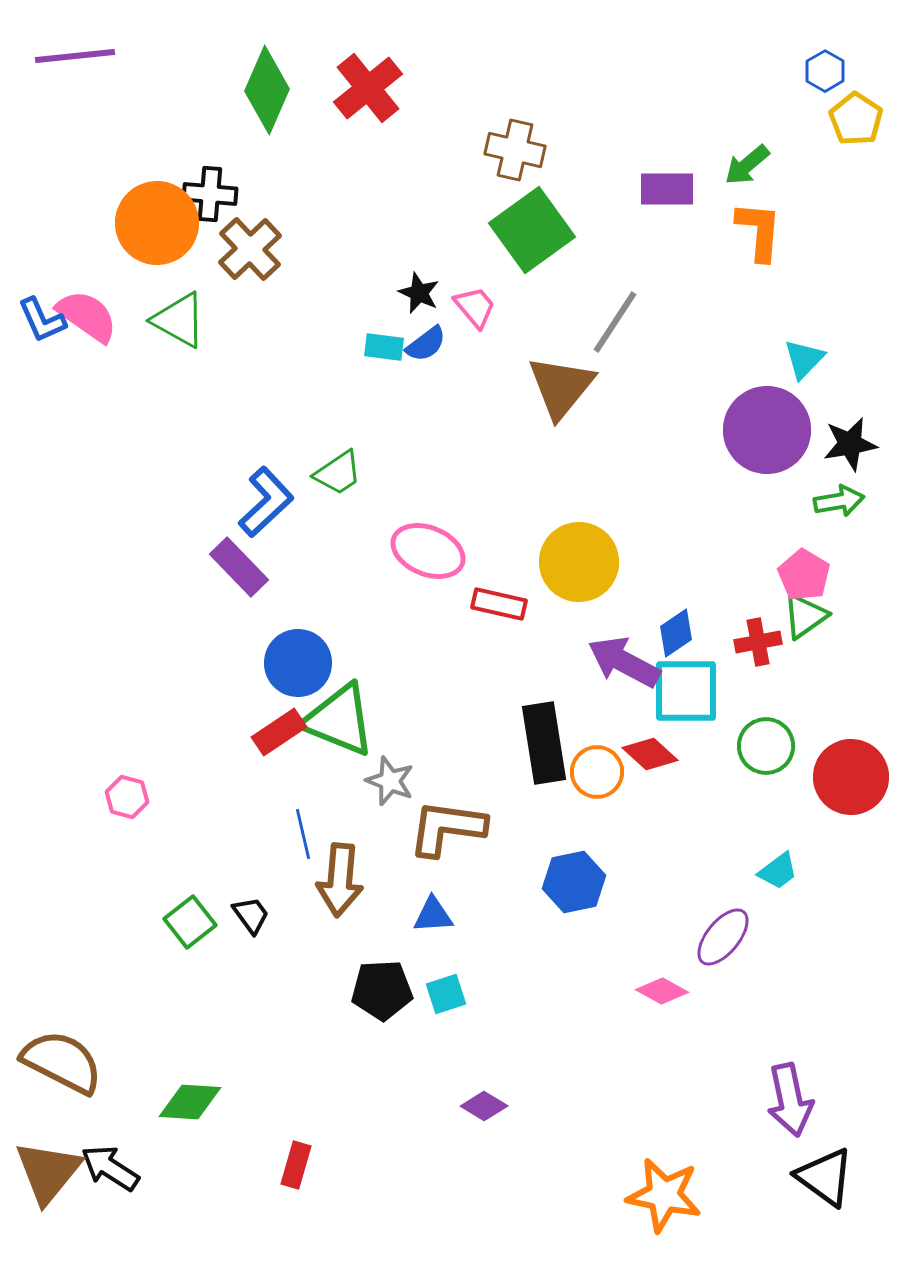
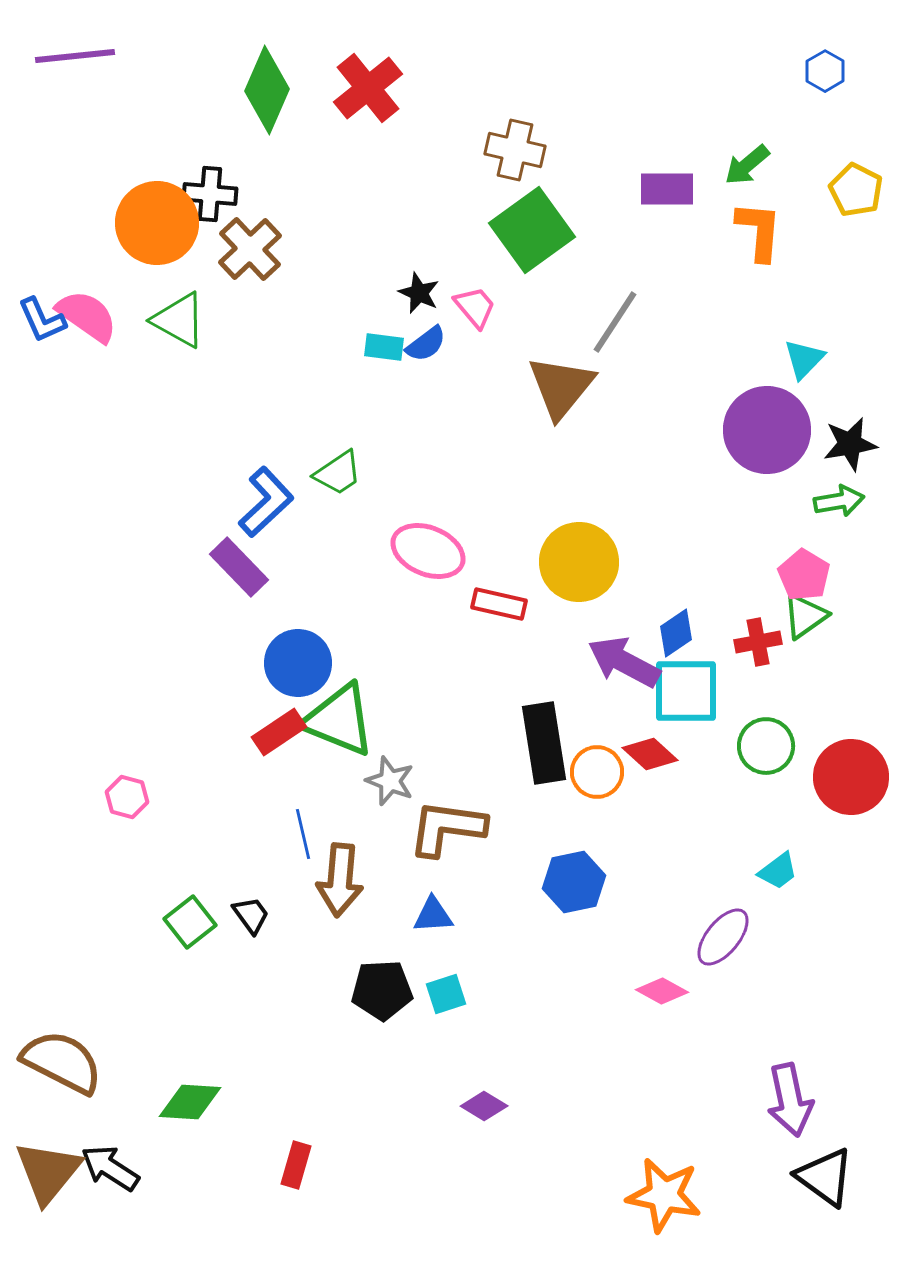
yellow pentagon at (856, 119): moved 71 px down; rotated 6 degrees counterclockwise
